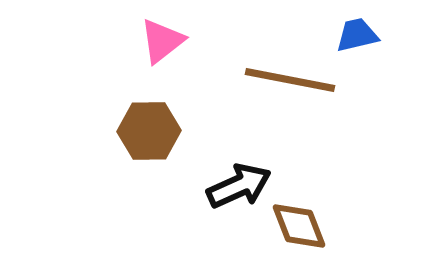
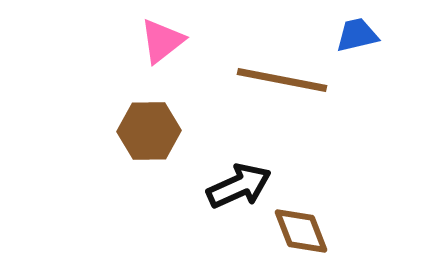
brown line: moved 8 px left
brown diamond: moved 2 px right, 5 px down
